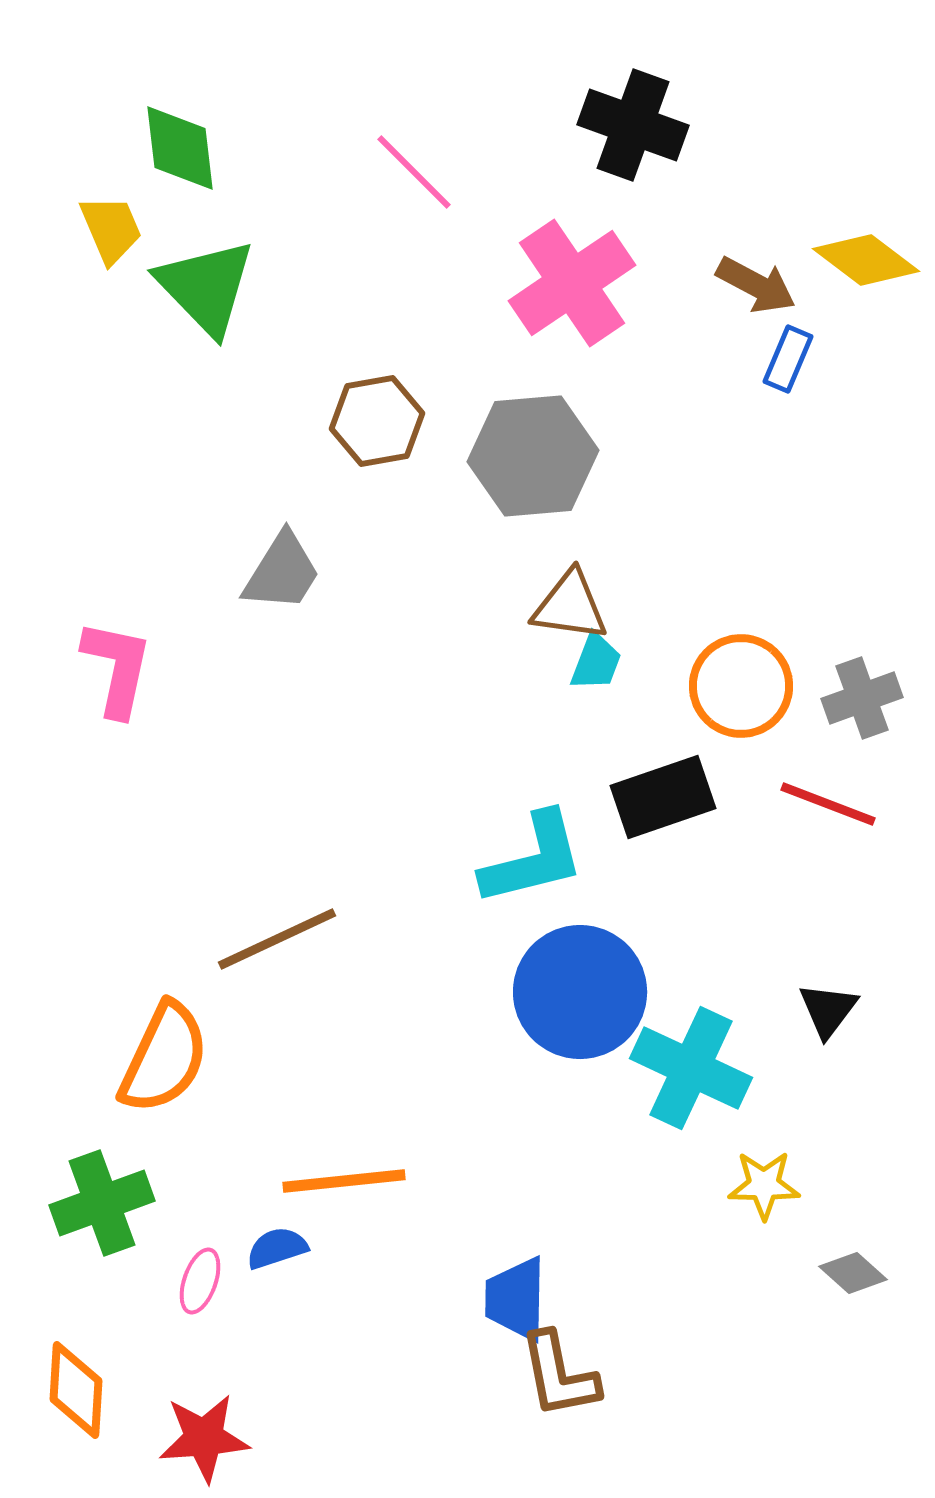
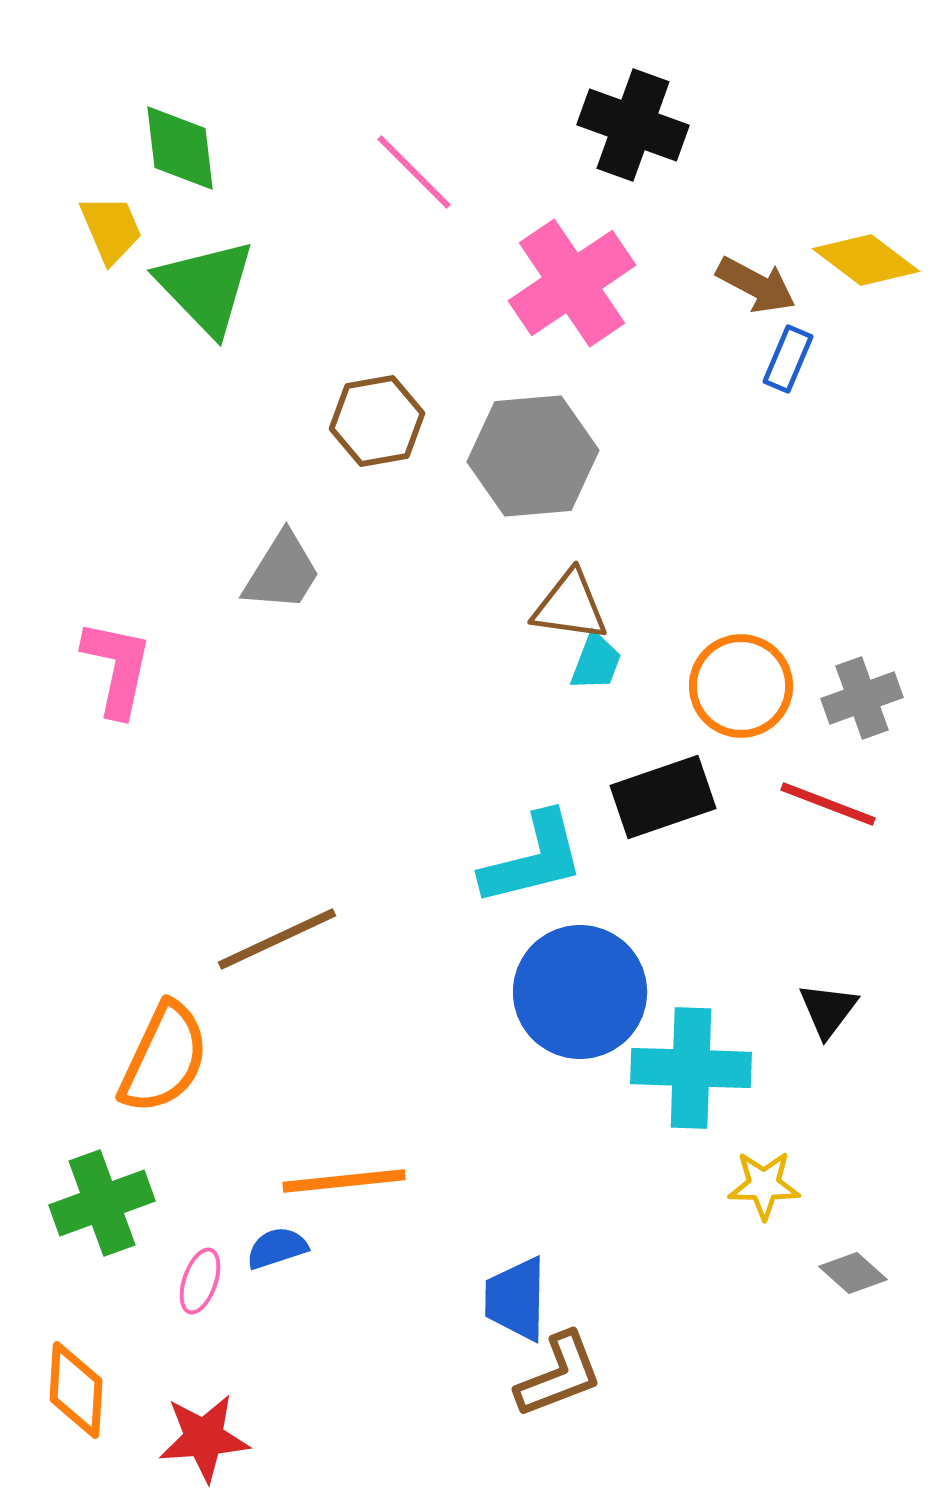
cyan cross: rotated 23 degrees counterclockwise
brown L-shape: rotated 100 degrees counterclockwise
